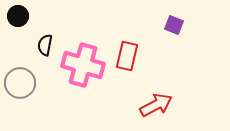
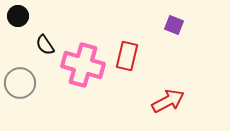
black semicircle: rotated 45 degrees counterclockwise
red arrow: moved 12 px right, 4 px up
